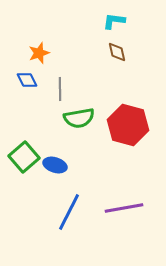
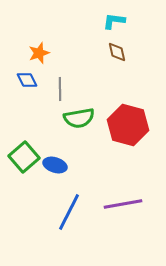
purple line: moved 1 px left, 4 px up
